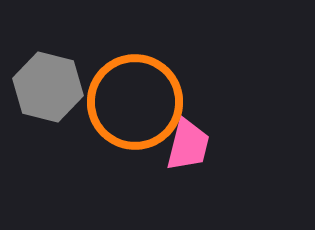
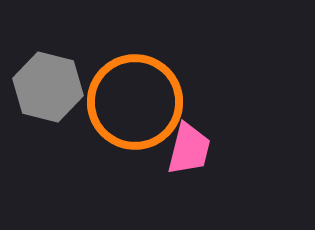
pink trapezoid: moved 1 px right, 4 px down
